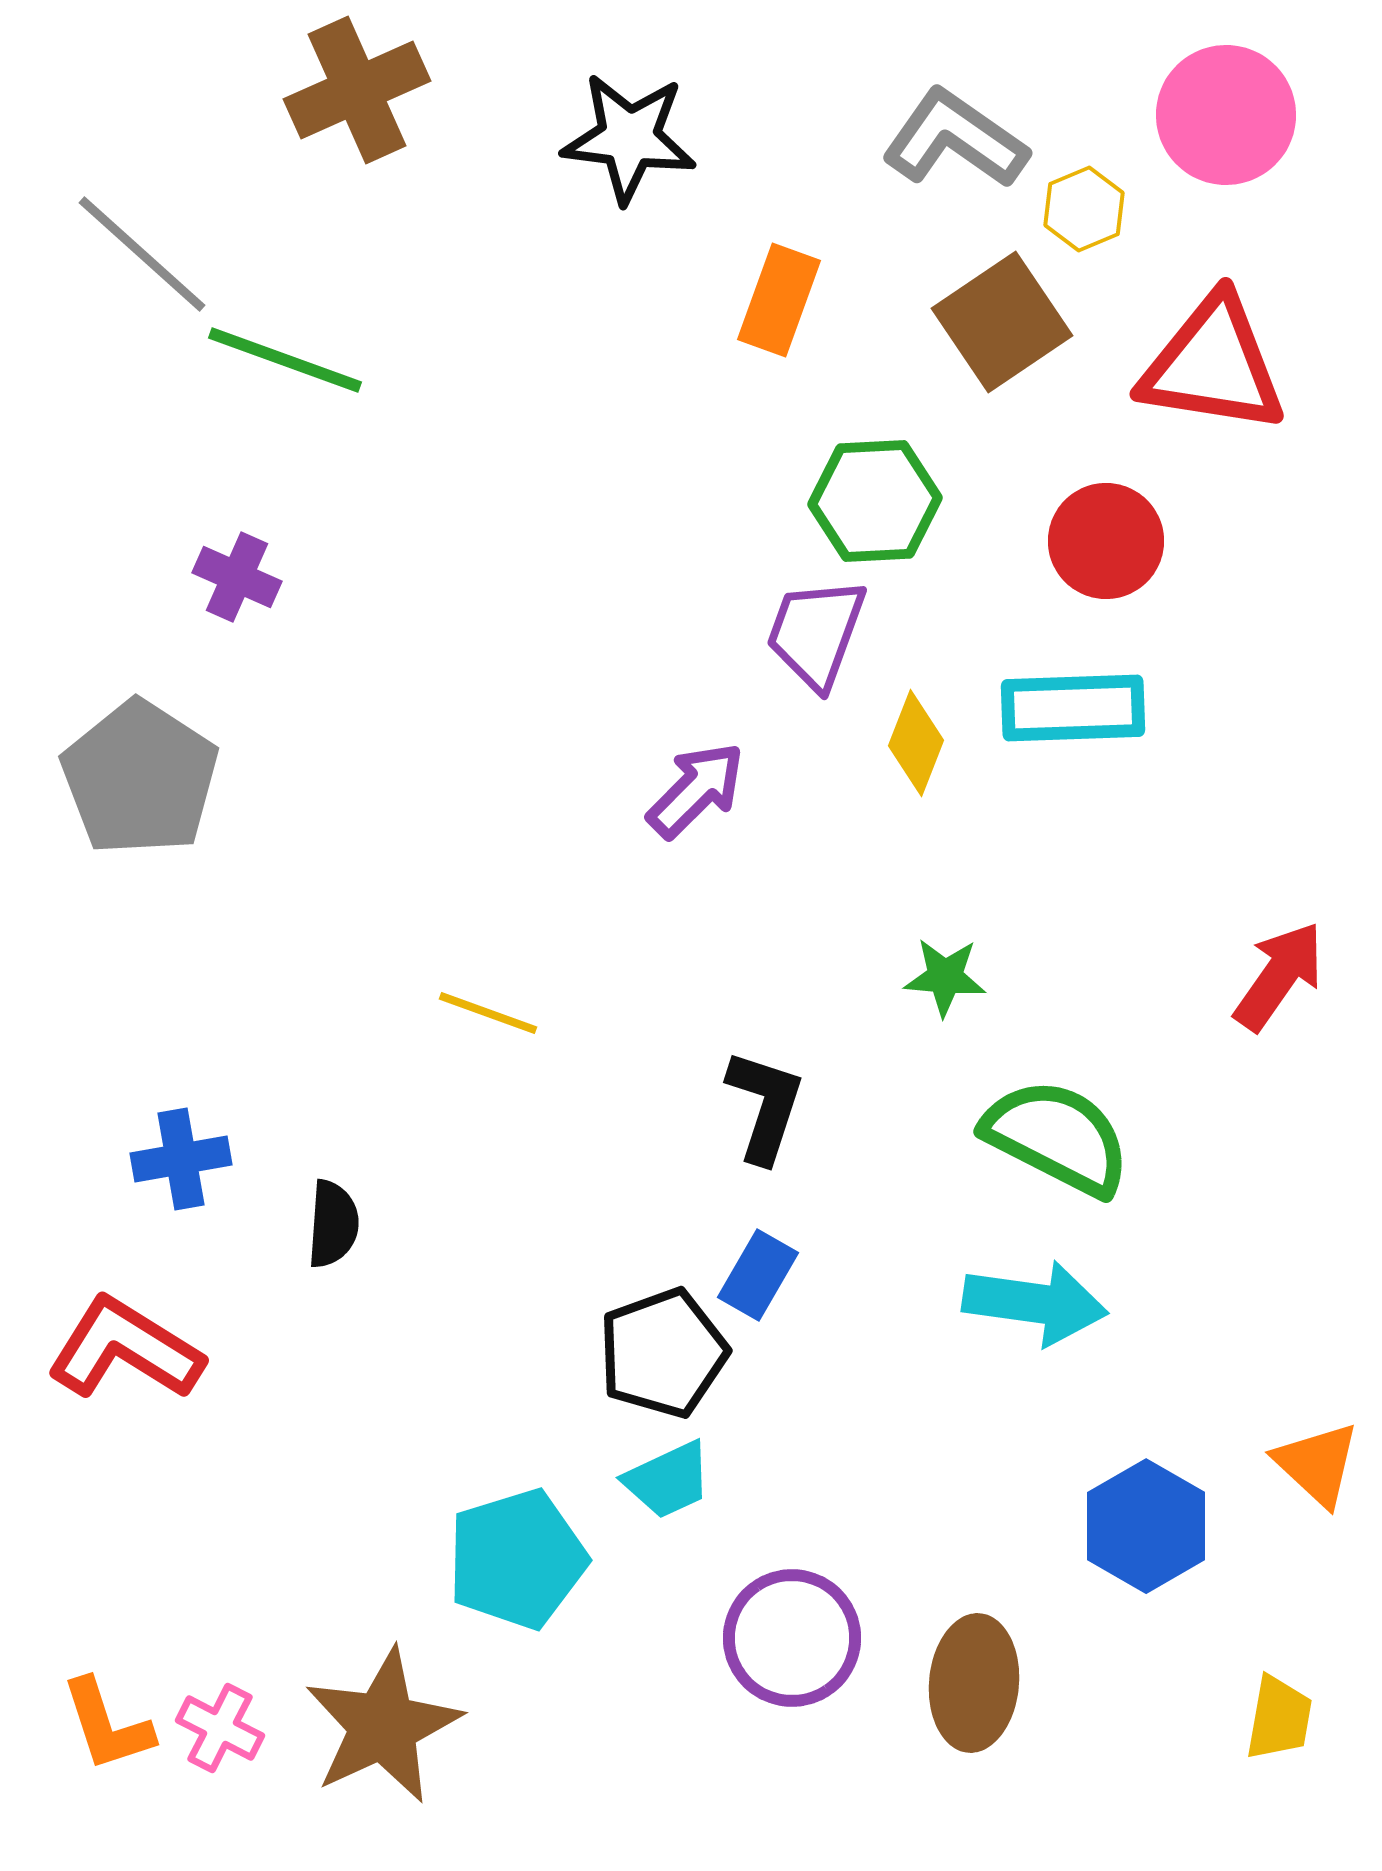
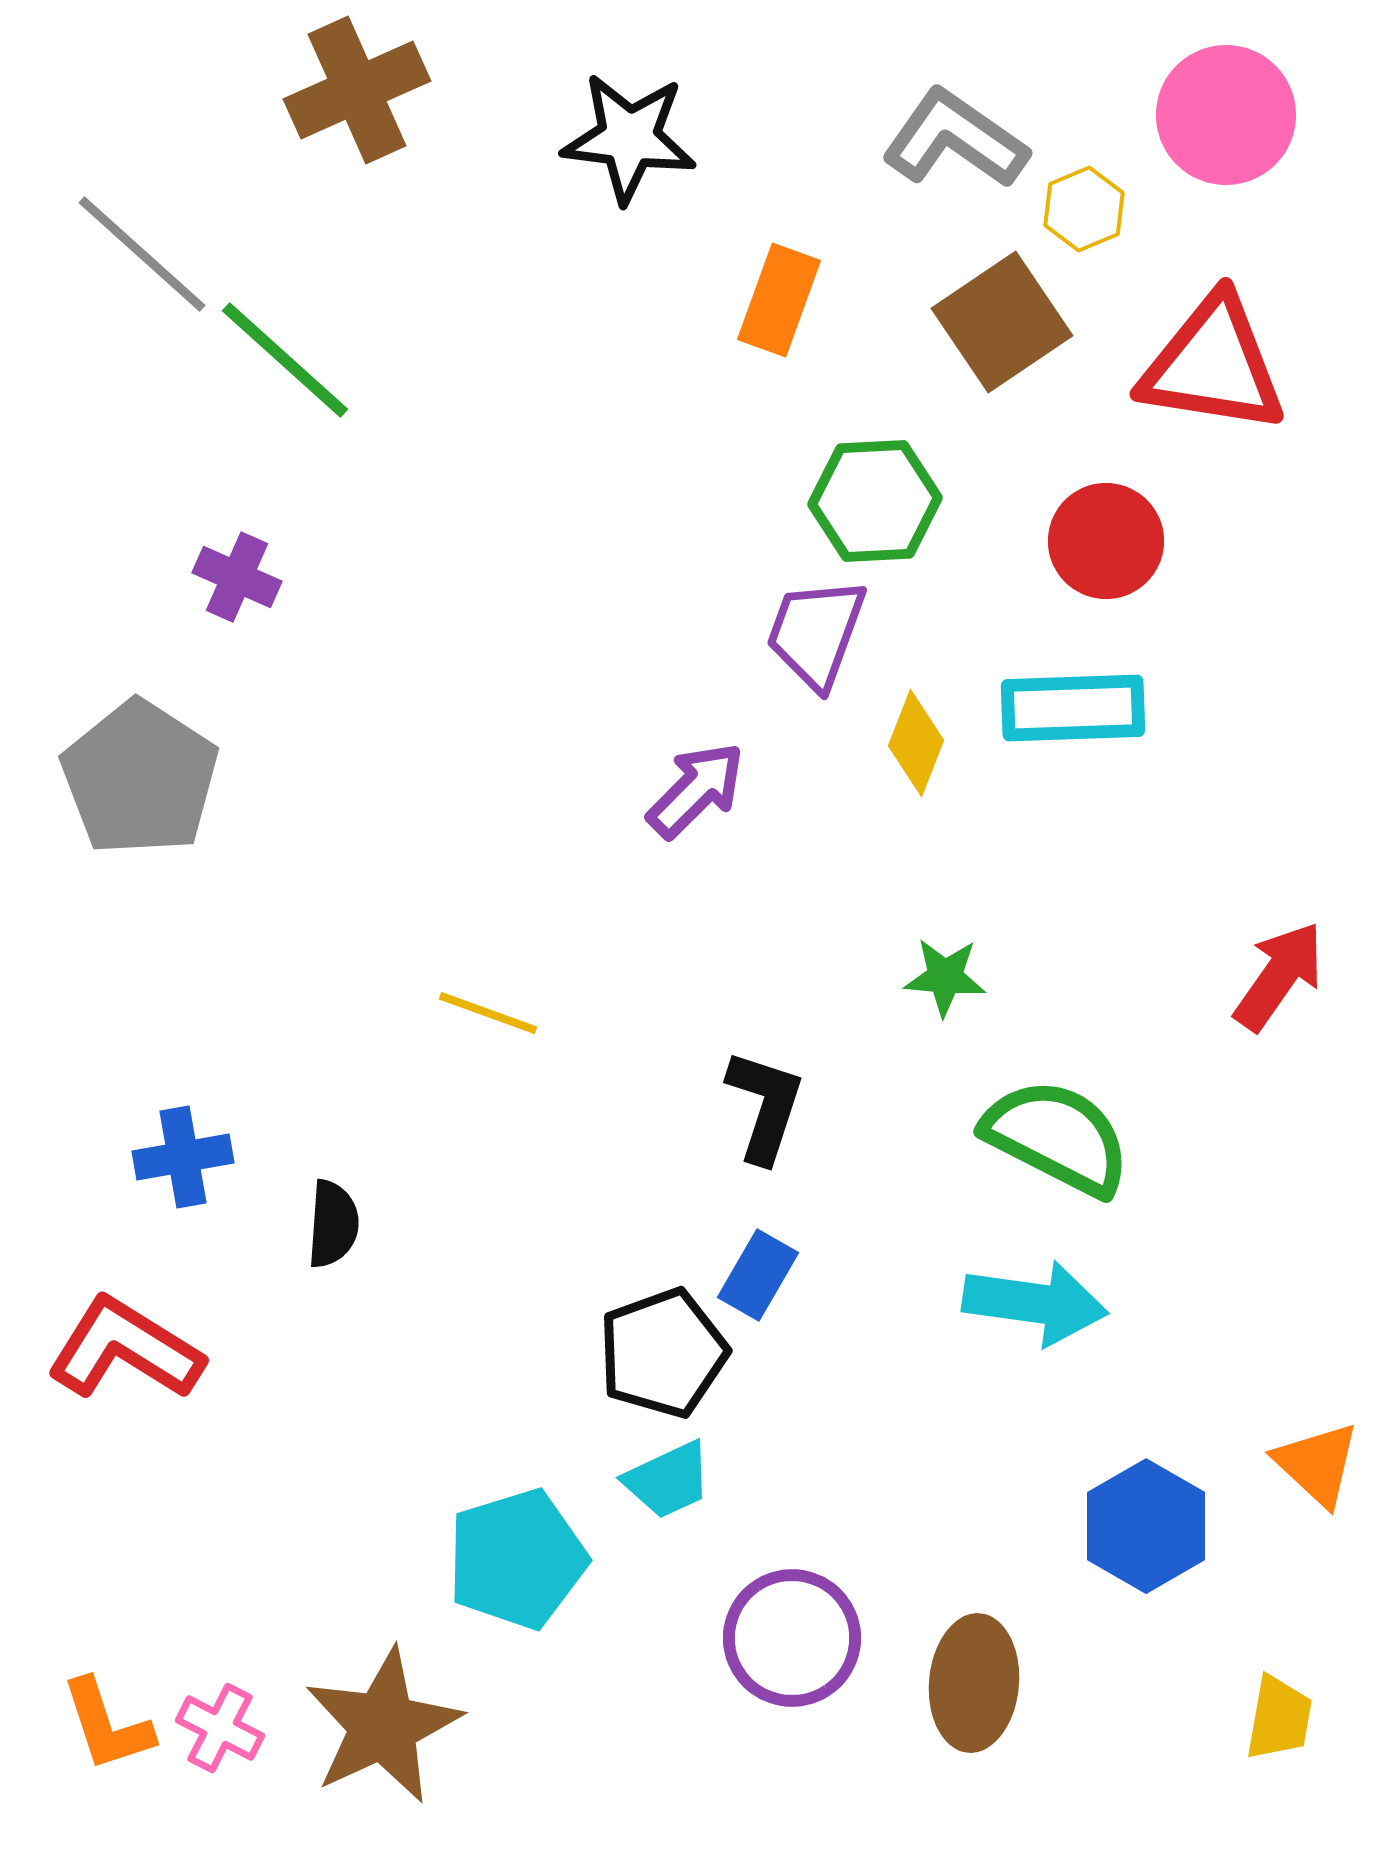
green line: rotated 22 degrees clockwise
blue cross: moved 2 px right, 2 px up
